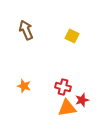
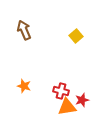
brown arrow: moved 2 px left
yellow square: moved 4 px right; rotated 24 degrees clockwise
red cross: moved 2 px left, 4 px down
orange triangle: moved 1 px up
